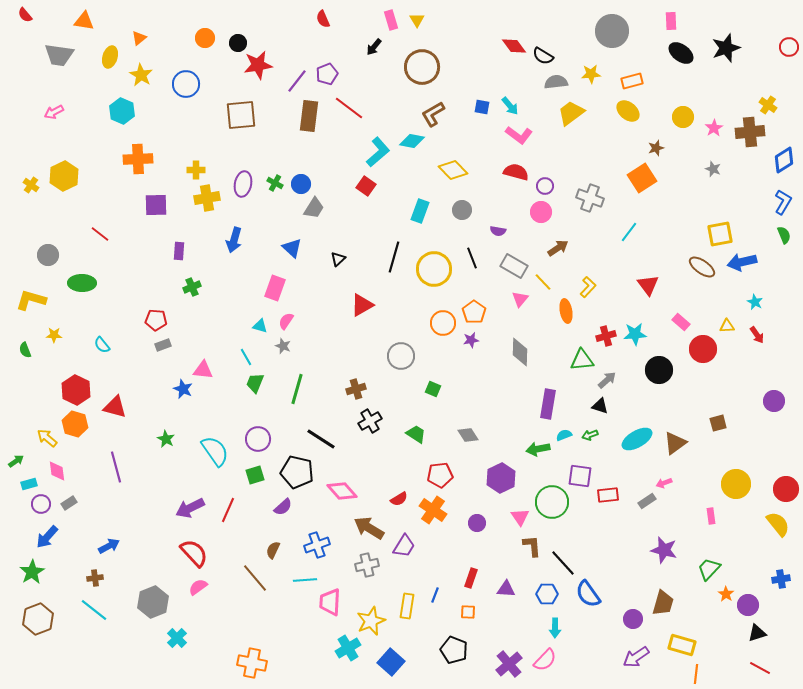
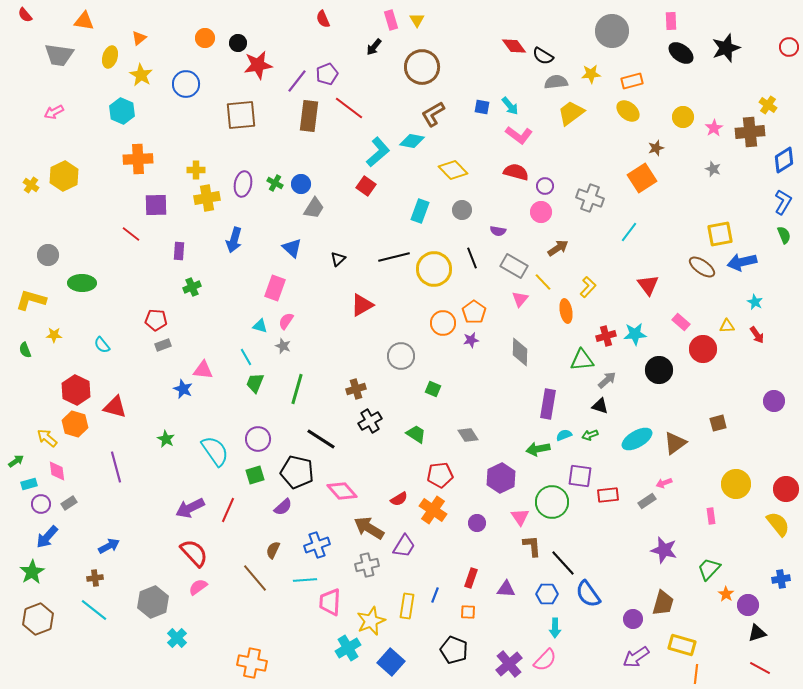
red line at (100, 234): moved 31 px right
black line at (394, 257): rotated 60 degrees clockwise
